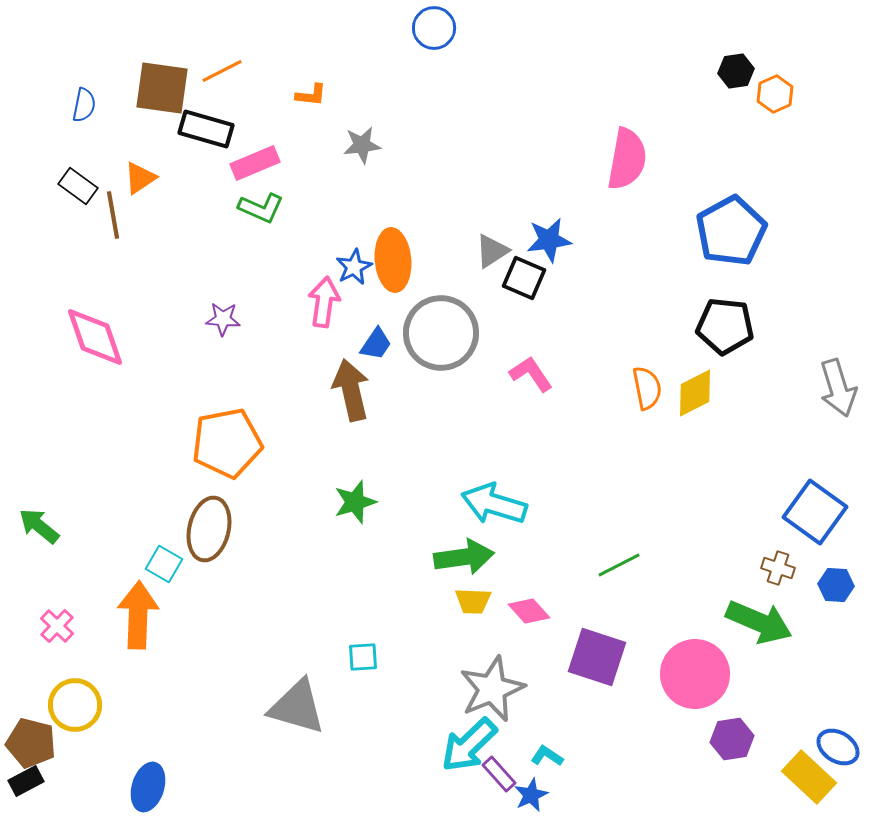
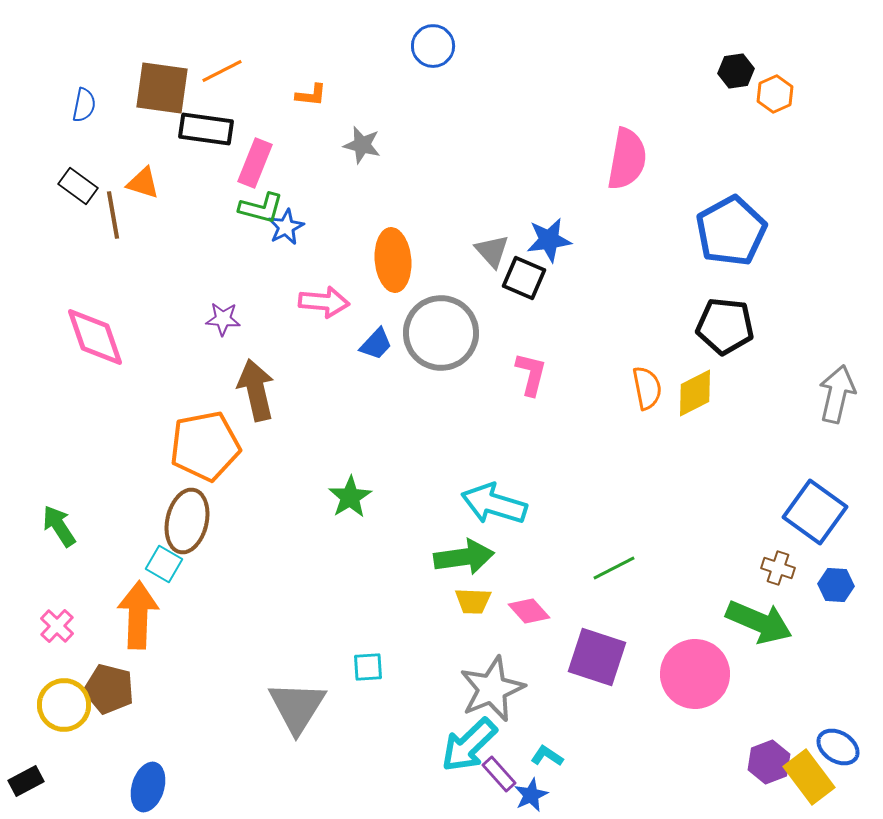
blue circle at (434, 28): moved 1 px left, 18 px down
black rectangle at (206, 129): rotated 8 degrees counterclockwise
gray star at (362, 145): rotated 21 degrees clockwise
pink rectangle at (255, 163): rotated 45 degrees counterclockwise
orange triangle at (140, 178): moved 3 px right, 5 px down; rotated 51 degrees clockwise
green L-shape at (261, 208): rotated 9 degrees counterclockwise
gray triangle at (492, 251): rotated 39 degrees counterclockwise
blue star at (354, 267): moved 68 px left, 40 px up
pink arrow at (324, 302): rotated 87 degrees clockwise
blue trapezoid at (376, 344): rotated 9 degrees clockwise
pink L-shape at (531, 374): rotated 48 degrees clockwise
gray arrow at (838, 388): moved 1 px left, 6 px down; rotated 150 degrees counterclockwise
brown arrow at (351, 390): moved 95 px left
orange pentagon at (227, 443): moved 22 px left, 3 px down
green star at (355, 502): moved 5 px left, 5 px up; rotated 15 degrees counterclockwise
green arrow at (39, 526): moved 20 px right; rotated 18 degrees clockwise
brown ellipse at (209, 529): moved 22 px left, 8 px up
green line at (619, 565): moved 5 px left, 3 px down
cyan square at (363, 657): moved 5 px right, 10 px down
yellow circle at (75, 705): moved 11 px left
gray triangle at (297, 707): rotated 46 degrees clockwise
purple hexagon at (732, 739): moved 37 px right, 23 px down; rotated 12 degrees counterclockwise
brown pentagon at (31, 743): moved 78 px right, 54 px up
yellow rectangle at (809, 777): rotated 10 degrees clockwise
